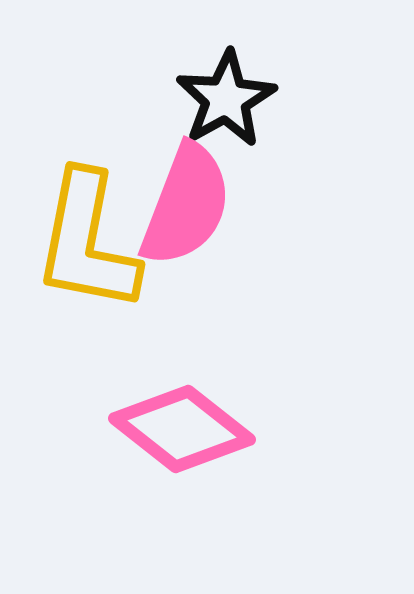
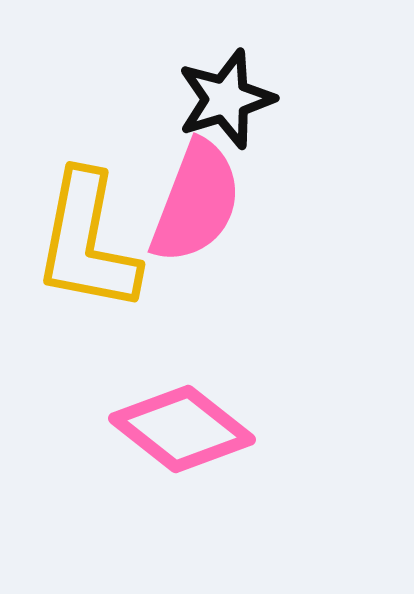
black star: rotated 12 degrees clockwise
pink semicircle: moved 10 px right, 3 px up
